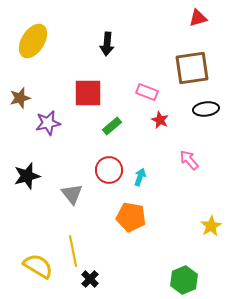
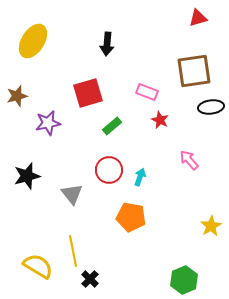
brown square: moved 2 px right, 3 px down
red square: rotated 16 degrees counterclockwise
brown star: moved 3 px left, 2 px up
black ellipse: moved 5 px right, 2 px up
